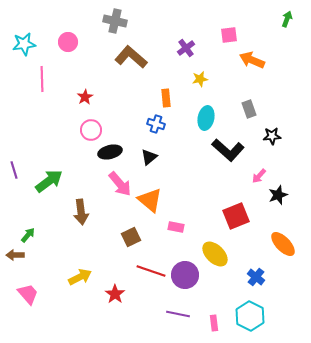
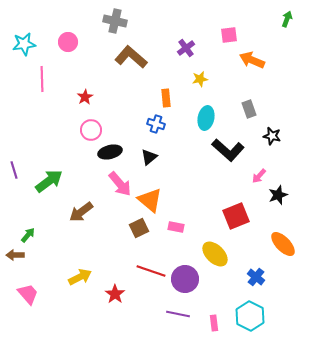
black star at (272, 136): rotated 18 degrees clockwise
brown arrow at (81, 212): rotated 60 degrees clockwise
brown square at (131, 237): moved 8 px right, 9 px up
purple circle at (185, 275): moved 4 px down
